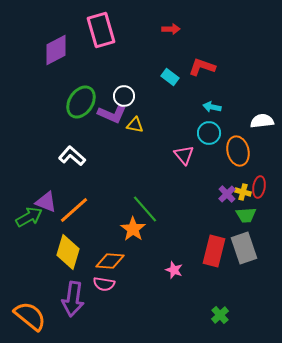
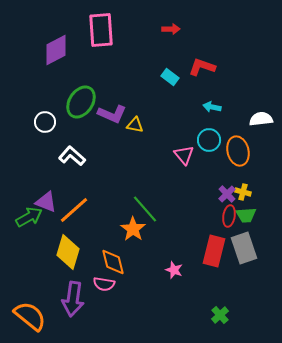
pink rectangle: rotated 12 degrees clockwise
white circle: moved 79 px left, 26 px down
white semicircle: moved 1 px left, 2 px up
cyan circle: moved 7 px down
red ellipse: moved 30 px left, 29 px down
orange diamond: moved 3 px right, 1 px down; rotated 72 degrees clockwise
